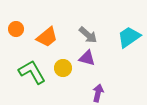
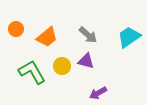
purple triangle: moved 1 px left, 3 px down
yellow circle: moved 1 px left, 2 px up
purple arrow: rotated 132 degrees counterclockwise
